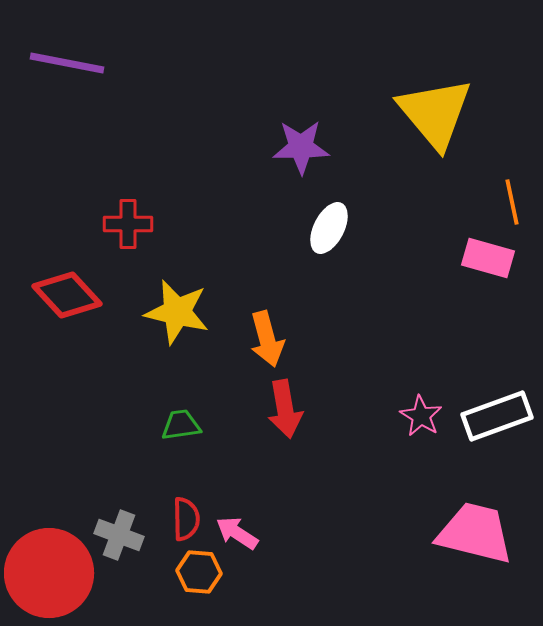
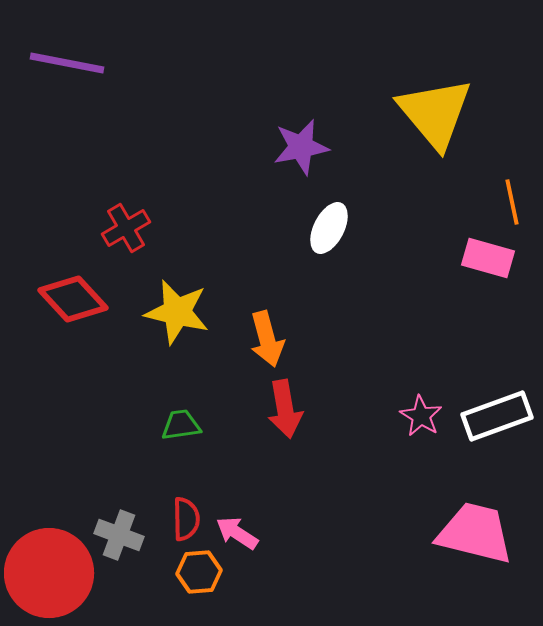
purple star: rotated 10 degrees counterclockwise
red cross: moved 2 px left, 4 px down; rotated 30 degrees counterclockwise
red diamond: moved 6 px right, 4 px down
orange hexagon: rotated 9 degrees counterclockwise
